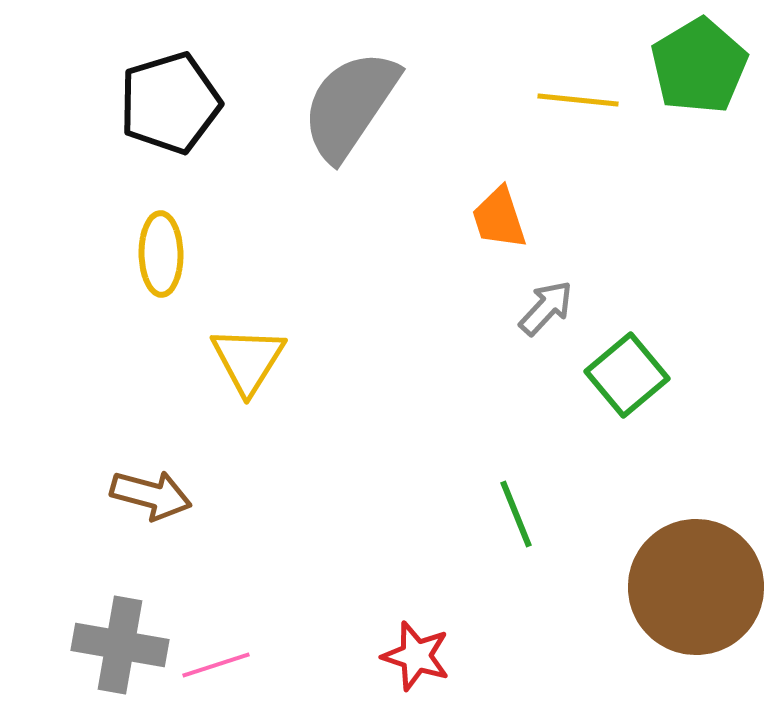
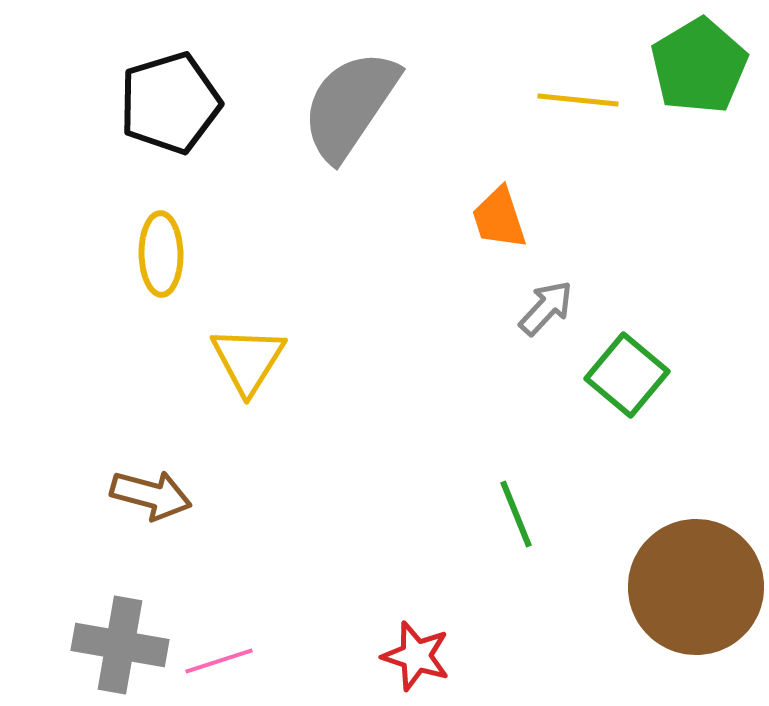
green square: rotated 10 degrees counterclockwise
pink line: moved 3 px right, 4 px up
